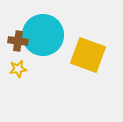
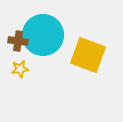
yellow star: moved 2 px right
